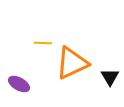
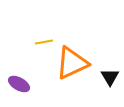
yellow line: moved 1 px right, 1 px up; rotated 12 degrees counterclockwise
